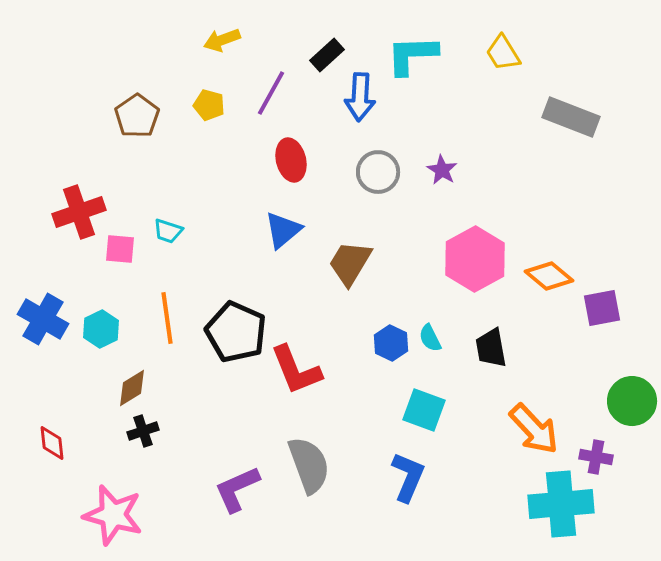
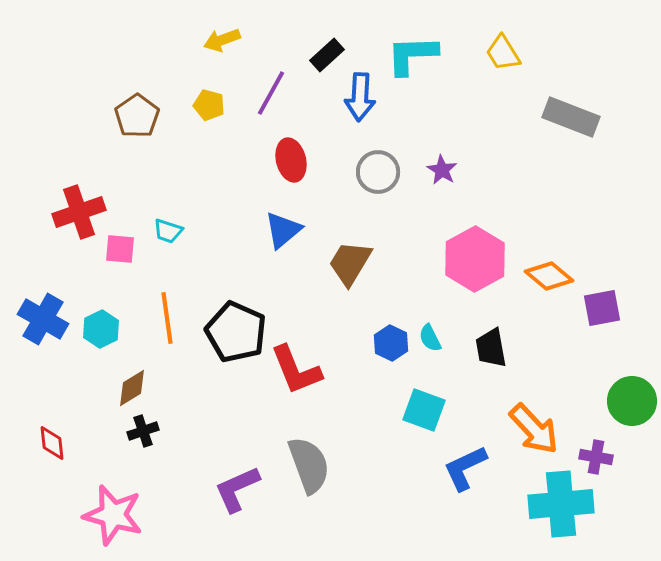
blue L-shape: moved 57 px right, 9 px up; rotated 138 degrees counterclockwise
